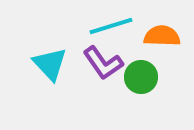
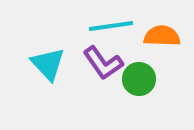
cyan line: rotated 9 degrees clockwise
cyan triangle: moved 2 px left
green circle: moved 2 px left, 2 px down
